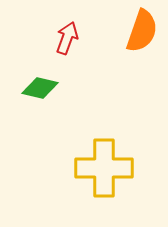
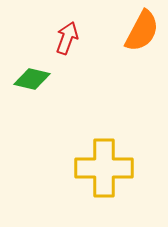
orange semicircle: rotated 9 degrees clockwise
green diamond: moved 8 px left, 9 px up
